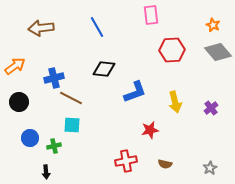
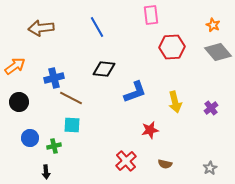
red hexagon: moved 3 px up
red cross: rotated 30 degrees counterclockwise
